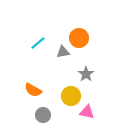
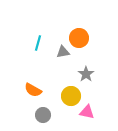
cyan line: rotated 35 degrees counterclockwise
